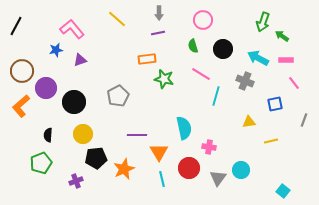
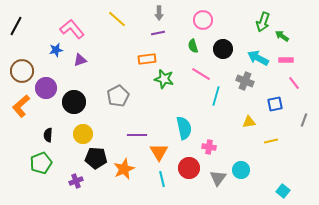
black pentagon at (96, 158): rotated 10 degrees clockwise
